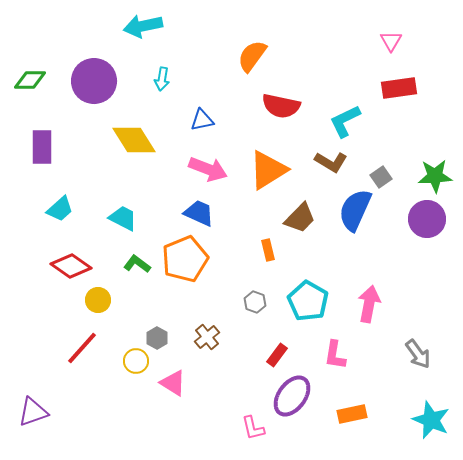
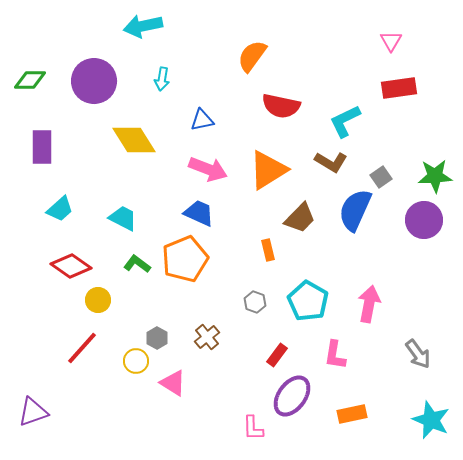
purple circle at (427, 219): moved 3 px left, 1 px down
pink L-shape at (253, 428): rotated 12 degrees clockwise
